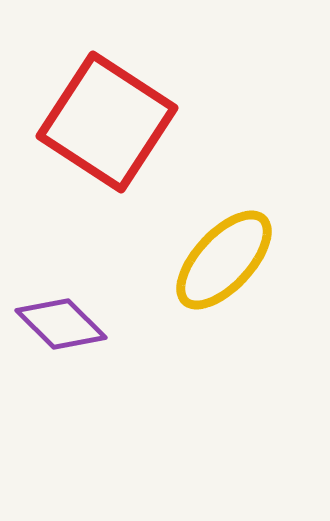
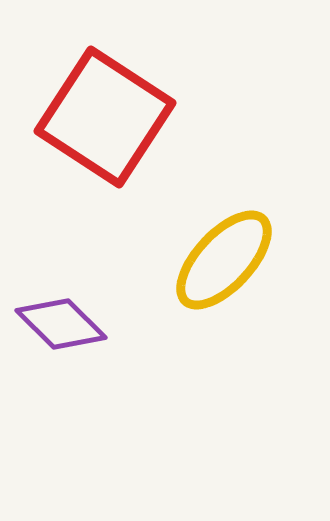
red square: moved 2 px left, 5 px up
